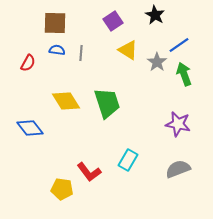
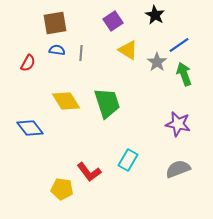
brown square: rotated 10 degrees counterclockwise
